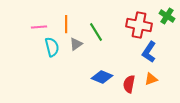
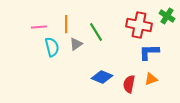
blue L-shape: rotated 55 degrees clockwise
